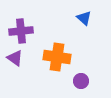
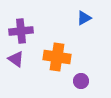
blue triangle: rotated 49 degrees clockwise
purple triangle: moved 1 px right, 1 px down
